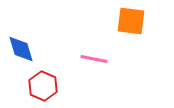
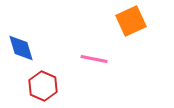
orange square: rotated 32 degrees counterclockwise
blue diamond: moved 1 px up
